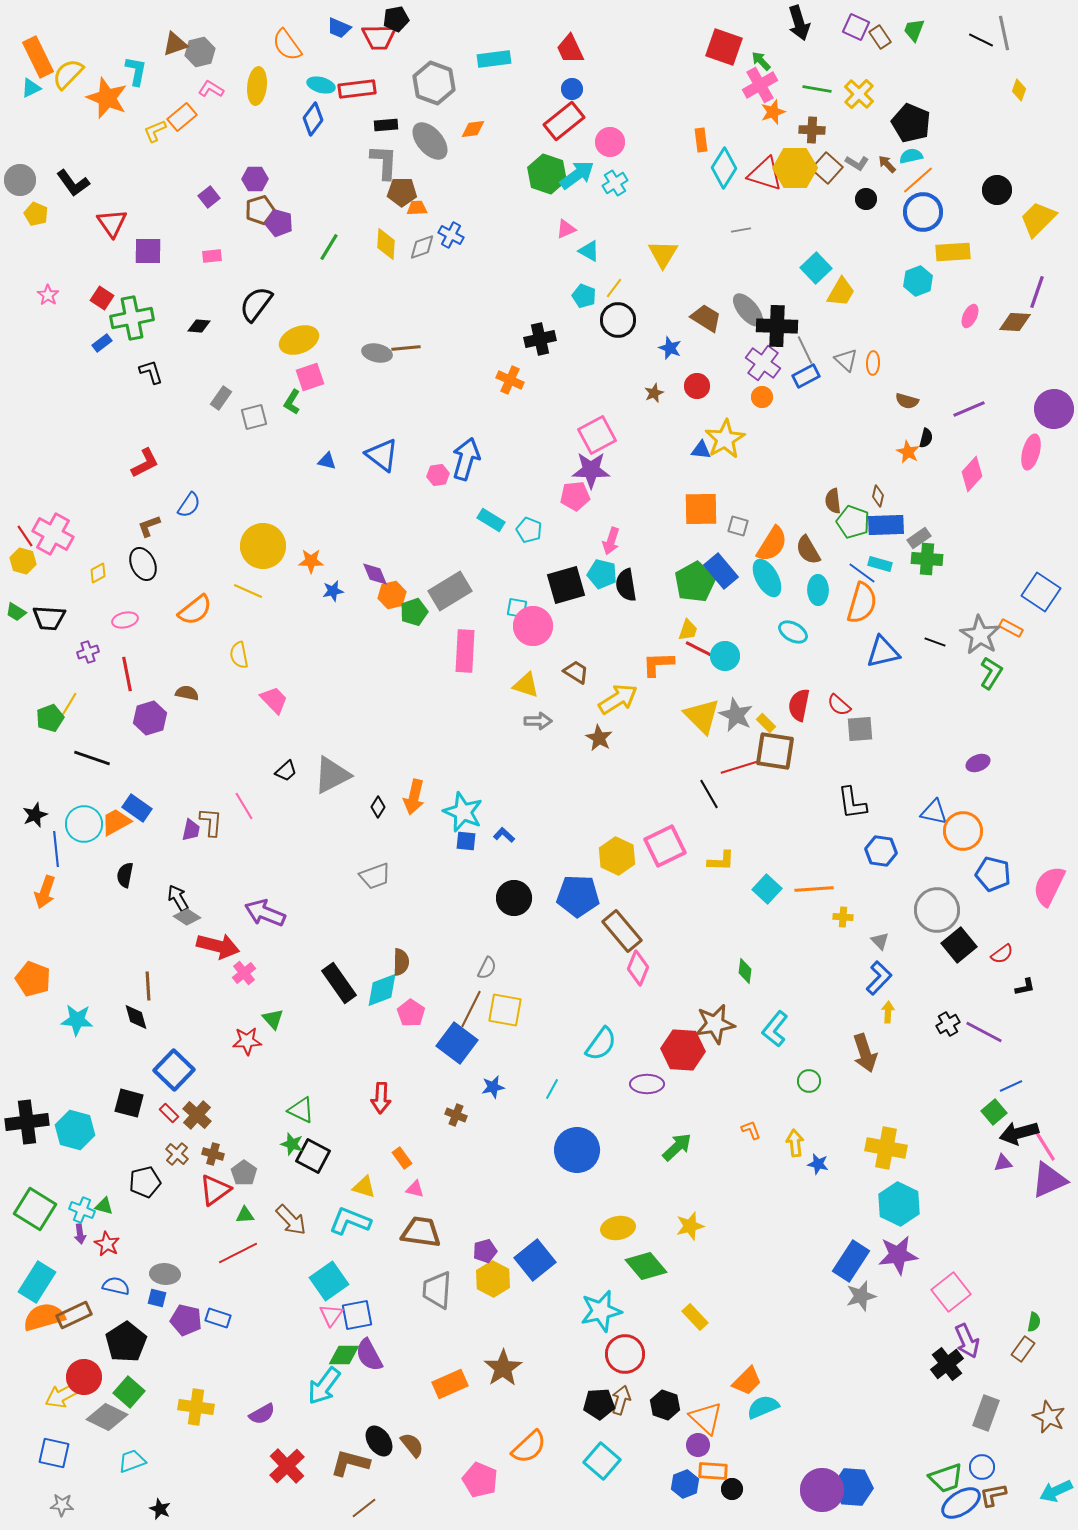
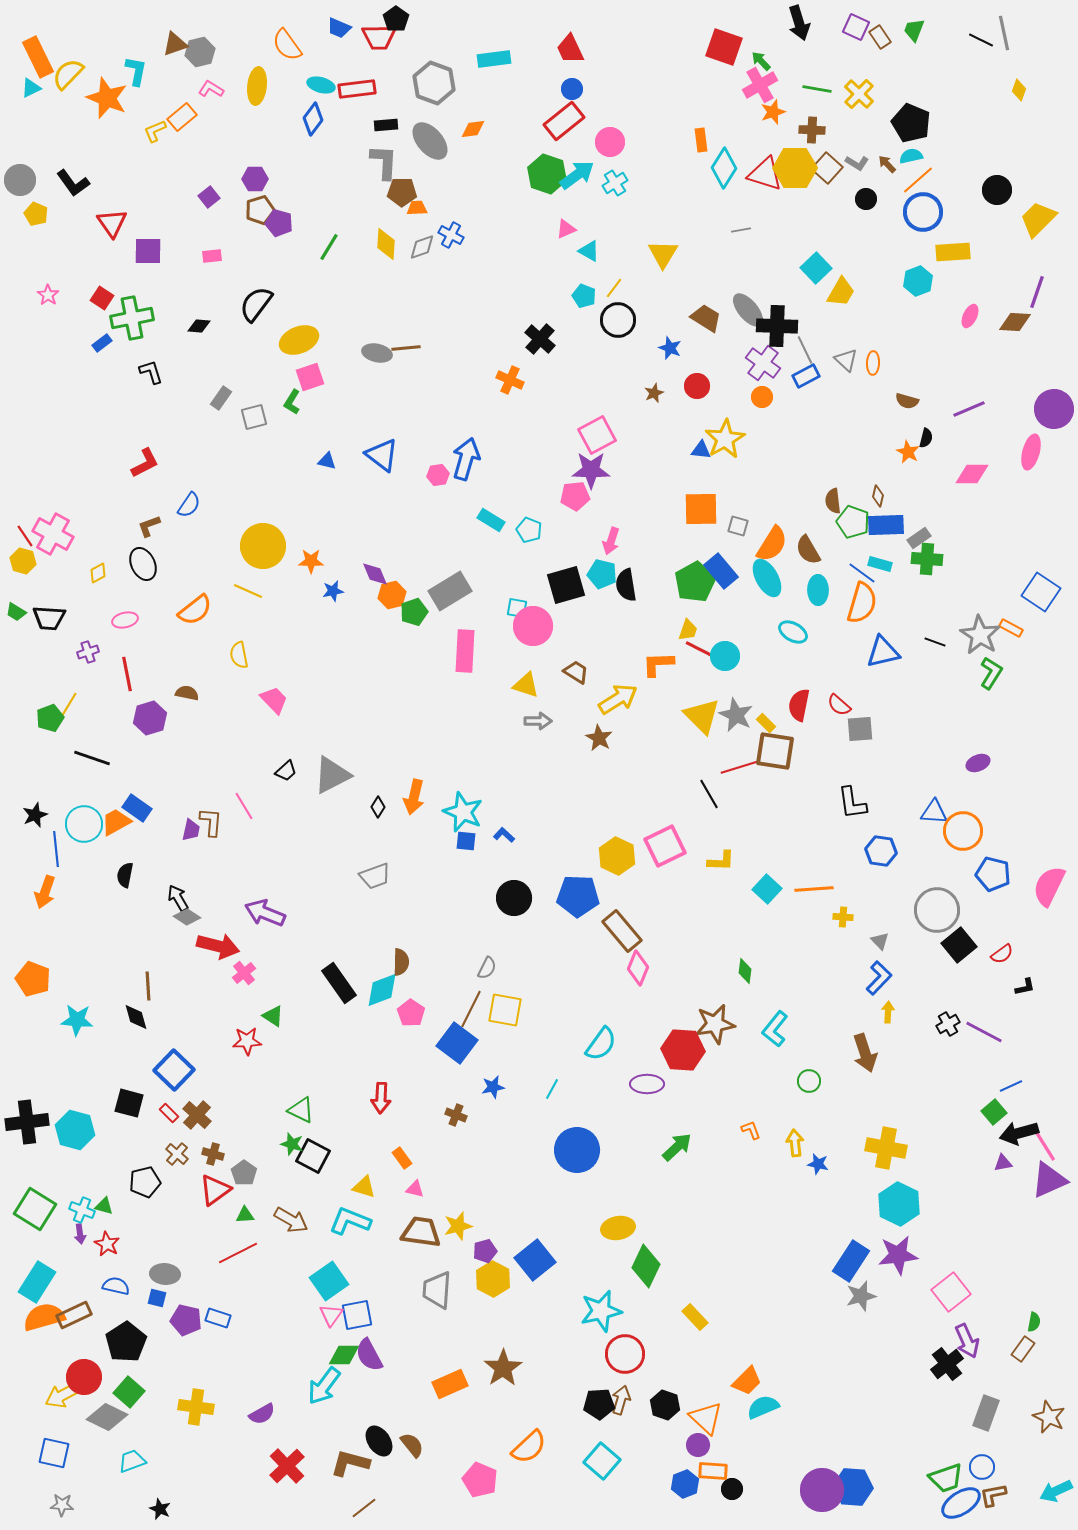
black pentagon at (396, 19): rotated 25 degrees counterclockwise
black cross at (540, 339): rotated 36 degrees counterclockwise
pink diamond at (972, 474): rotated 48 degrees clockwise
blue triangle at (934, 812): rotated 8 degrees counterclockwise
green triangle at (273, 1019): moved 3 px up; rotated 15 degrees counterclockwise
brown arrow at (291, 1220): rotated 16 degrees counterclockwise
yellow star at (690, 1226): moved 232 px left
green diamond at (646, 1266): rotated 66 degrees clockwise
